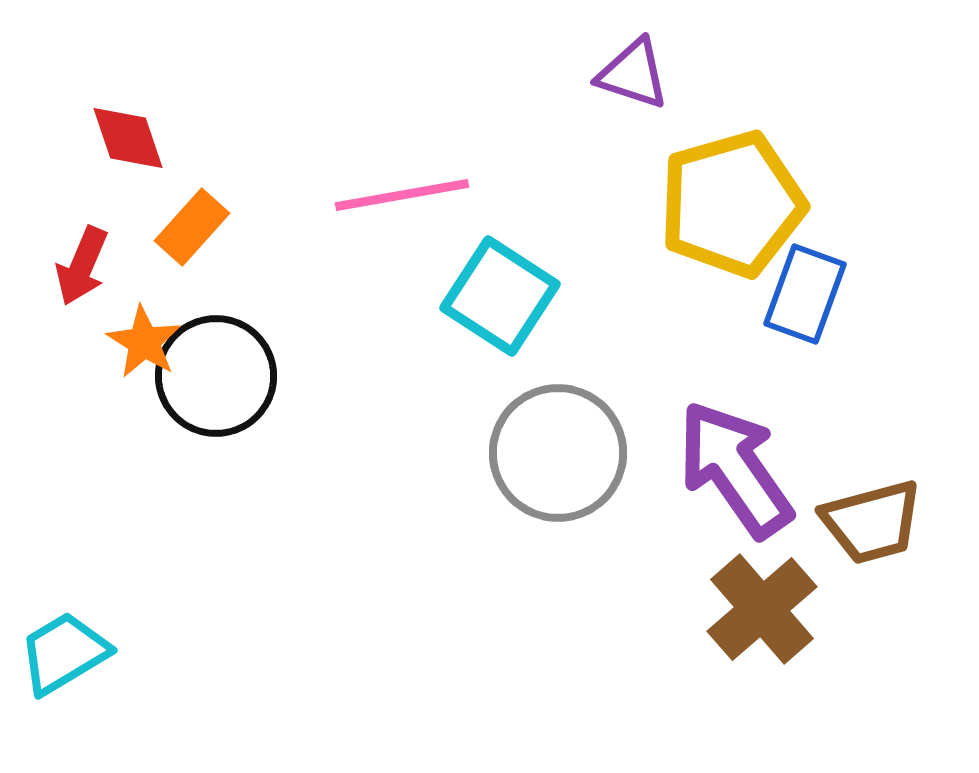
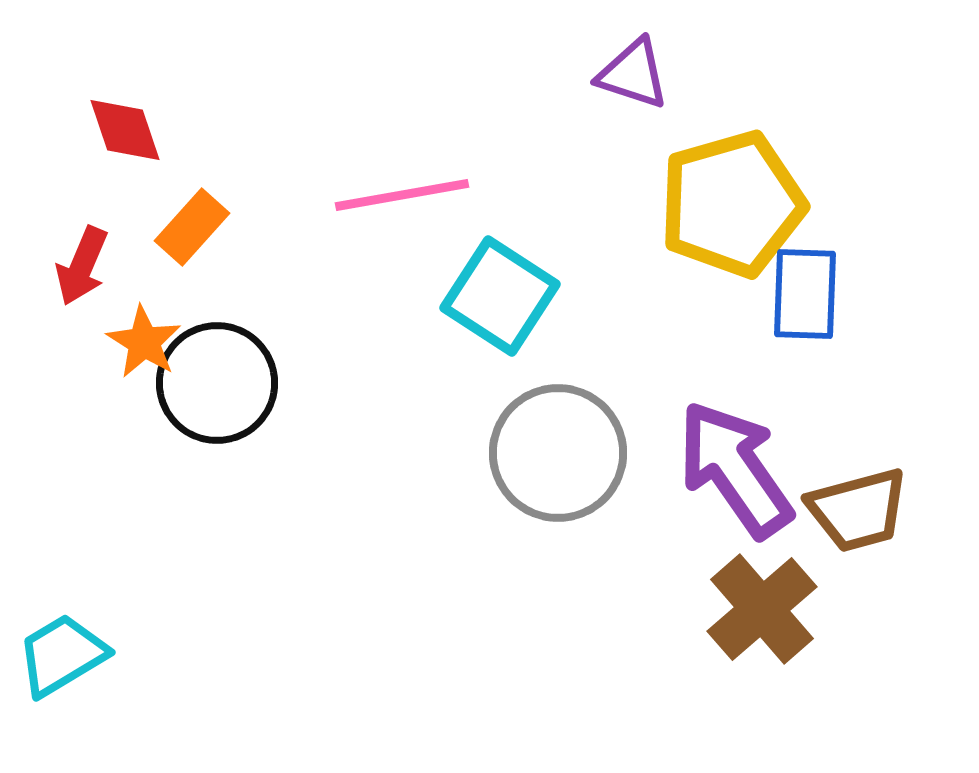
red diamond: moved 3 px left, 8 px up
blue rectangle: rotated 18 degrees counterclockwise
black circle: moved 1 px right, 7 px down
brown trapezoid: moved 14 px left, 12 px up
cyan trapezoid: moved 2 px left, 2 px down
